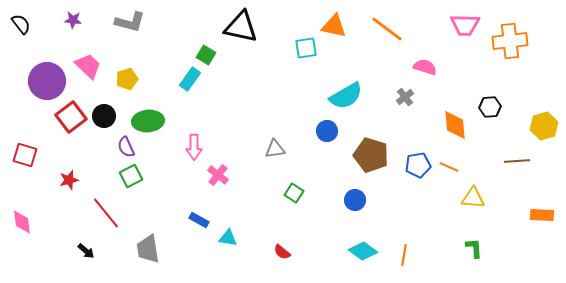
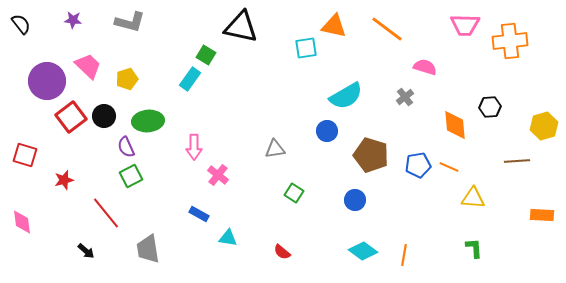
red star at (69, 180): moved 5 px left
blue rectangle at (199, 220): moved 6 px up
